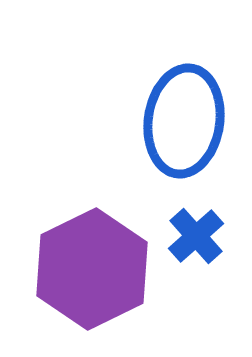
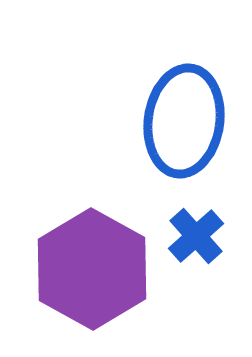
purple hexagon: rotated 5 degrees counterclockwise
